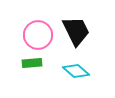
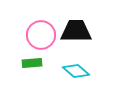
black trapezoid: rotated 64 degrees counterclockwise
pink circle: moved 3 px right
